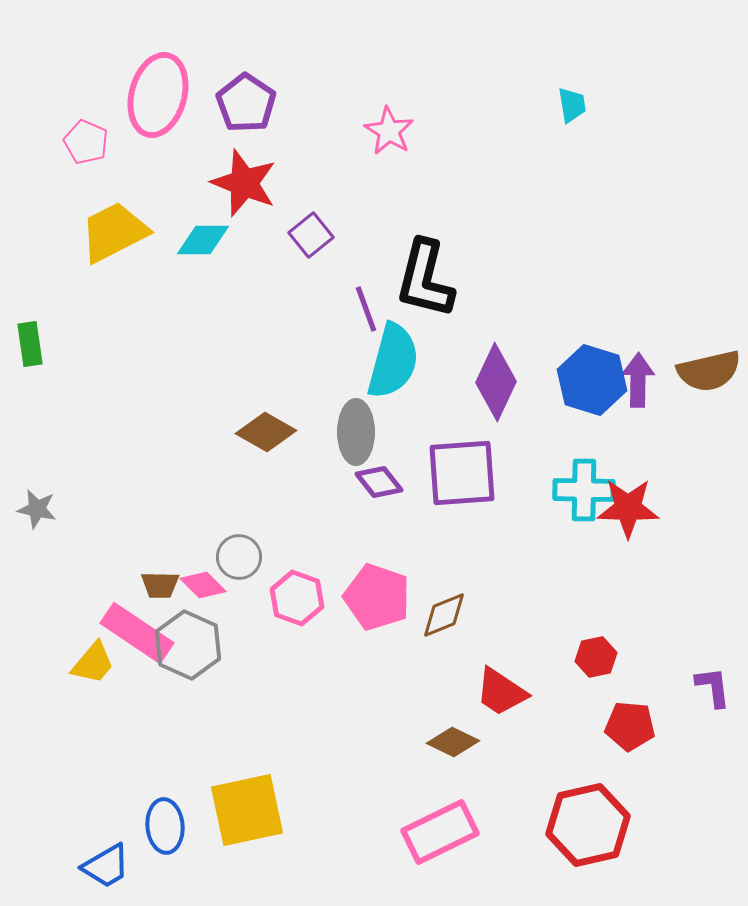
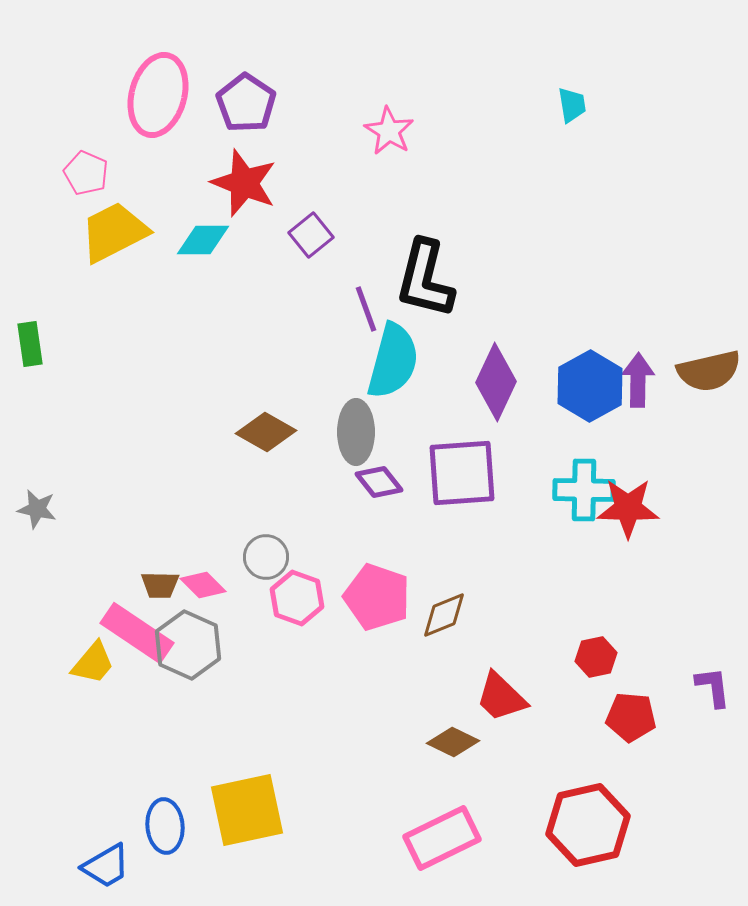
pink pentagon at (86, 142): moved 31 px down
blue hexagon at (592, 380): moved 2 px left, 6 px down; rotated 14 degrees clockwise
gray circle at (239, 557): moved 27 px right
red trapezoid at (501, 692): moved 5 px down; rotated 10 degrees clockwise
red pentagon at (630, 726): moved 1 px right, 9 px up
pink rectangle at (440, 832): moved 2 px right, 6 px down
